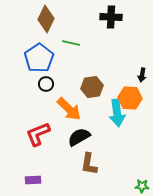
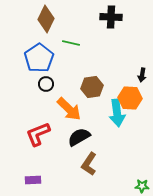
brown L-shape: rotated 25 degrees clockwise
